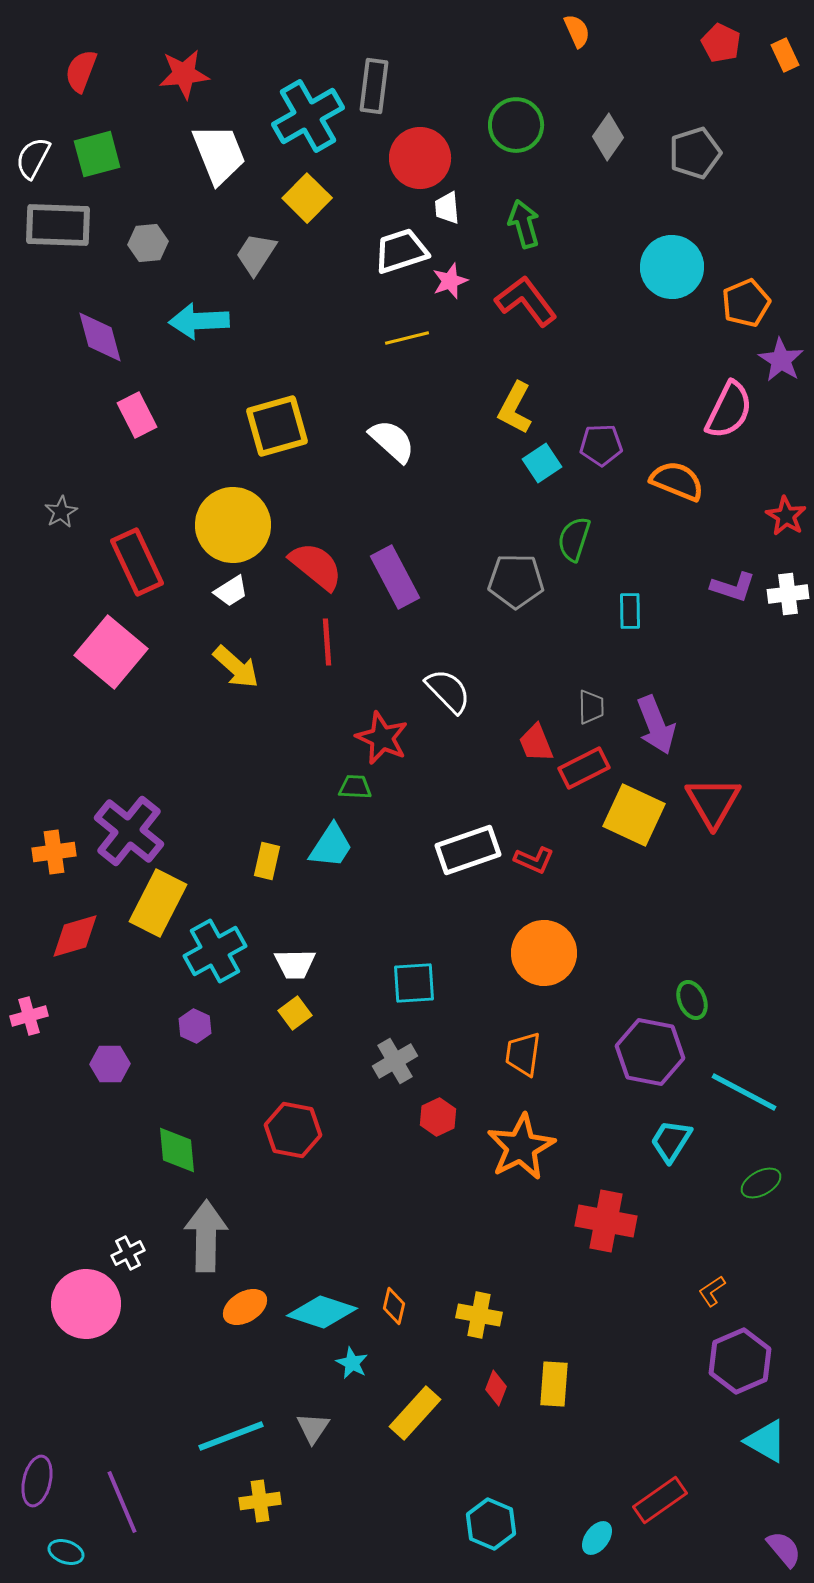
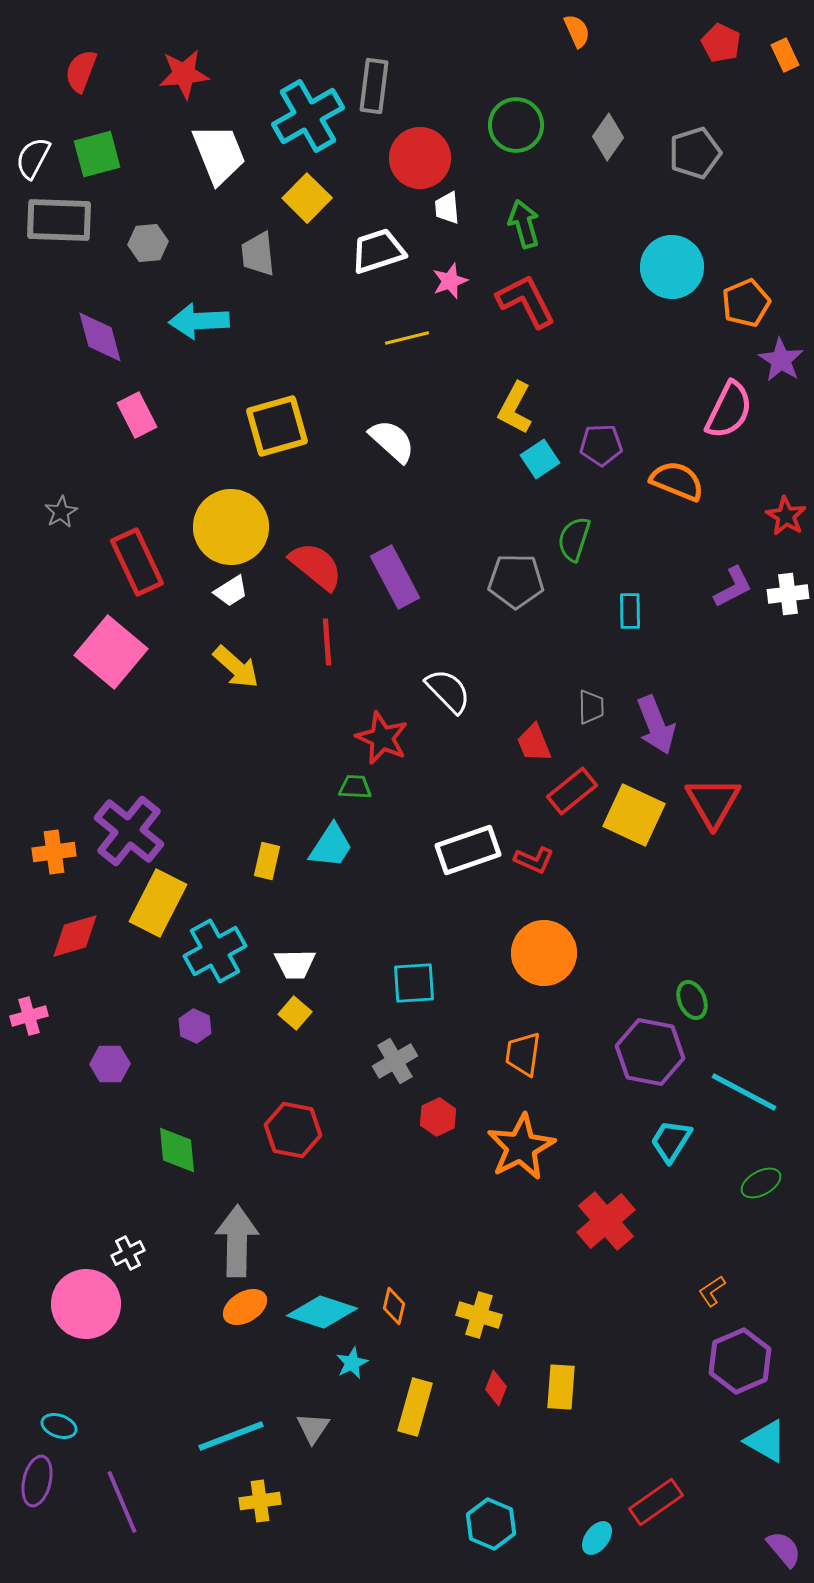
gray rectangle at (58, 225): moved 1 px right, 5 px up
white trapezoid at (401, 251): moved 23 px left
gray trapezoid at (256, 254): moved 2 px right; rotated 39 degrees counterclockwise
red L-shape at (526, 301): rotated 10 degrees clockwise
cyan square at (542, 463): moved 2 px left, 4 px up
yellow circle at (233, 525): moved 2 px left, 2 px down
purple L-shape at (733, 587): rotated 45 degrees counterclockwise
red trapezoid at (536, 743): moved 2 px left
red rectangle at (584, 768): moved 12 px left, 23 px down; rotated 12 degrees counterclockwise
yellow square at (295, 1013): rotated 12 degrees counterclockwise
red cross at (606, 1221): rotated 38 degrees clockwise
gray arrow at (206, 1236): moved 31 px right, 5 px down
yellow cross at (479, 1315): rotated 6 degrees clockwise
cyan star at (352, 1363): rotated 20 degrees clockwise
yellow rectangle at (554, 1384): moved 7 px right, 3 px down
yellow rectangle at (415, 1413): moved 6 px up; rotated 26 degrees counterclockwise
red rectangle at (660, 1500): moved 4 px left, 2 px down
cyan ellipse at (66, 1552): moved 7 px left, 126 px up
